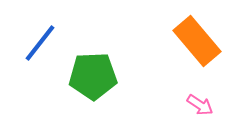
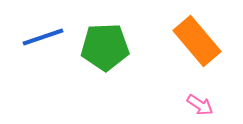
blue line: moved 3 px right, 6 px up; rotated 33 degrees clockwise
green pentagon: moved 12 px right, 29 px up
